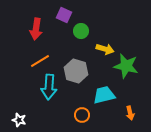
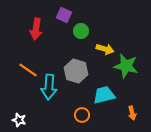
orange line: moved 12 px left, 9 px down; rotated 66 degrees clockwise
orange arrow: moved 2 px right
